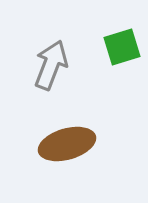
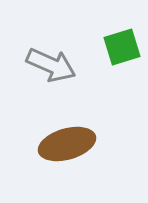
gray arrow: rotated 93 degrees clockwise
